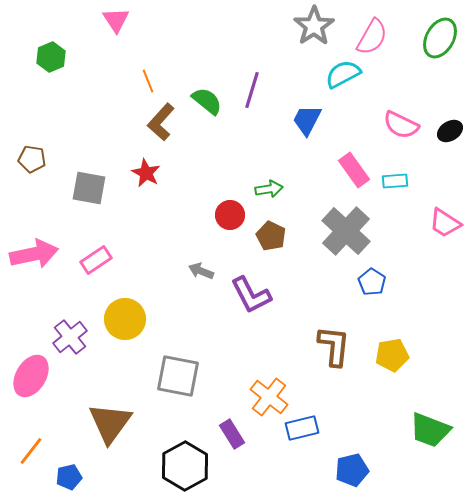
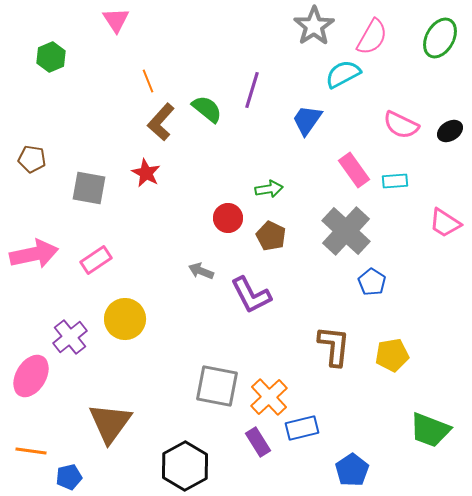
green semicircle at (207, 101): moved 8 px down
blue trapezoid at (307, 120): rotated 8 degrees clockwise
red circle at (230, 215): moved 2 px left, 3 px down
gray square at (178, 376): moved 39 px right, 10 px down
orange cross at (269, 397): rotated 9 degrees clockwise
purple rectangle at (232, 434): moved 26 px right, 8 px down
orange line at (31, 451): rotated 60 degrees clockwise
blue pentagon at (352, 470): rotated 20 degrees counterclockwise
